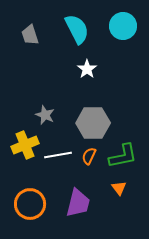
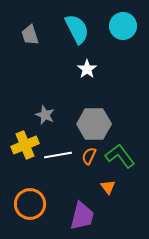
gray hexagon: moved 1 px right, 1 px down
green L-shape: moved 3 px left; rotated 116 degrees counterclockwise
orange triangle: moved 11 px left, 1 px up
purple trapezoid: moved 4 px right, 13 px down
